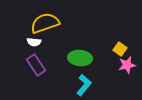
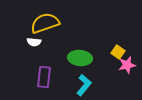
yellow square: moved 2 px left, 3 px down
purple rectangle: moved 8 px right, 12 px down; rotated 40 degrees clockwise
